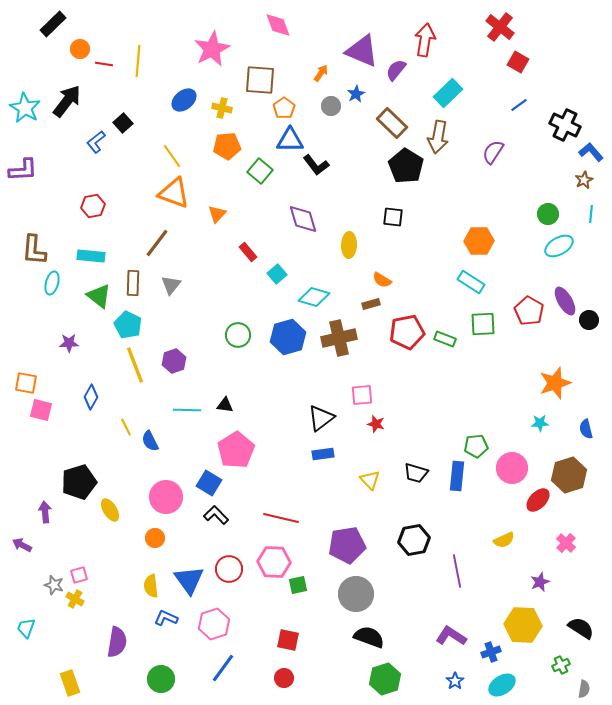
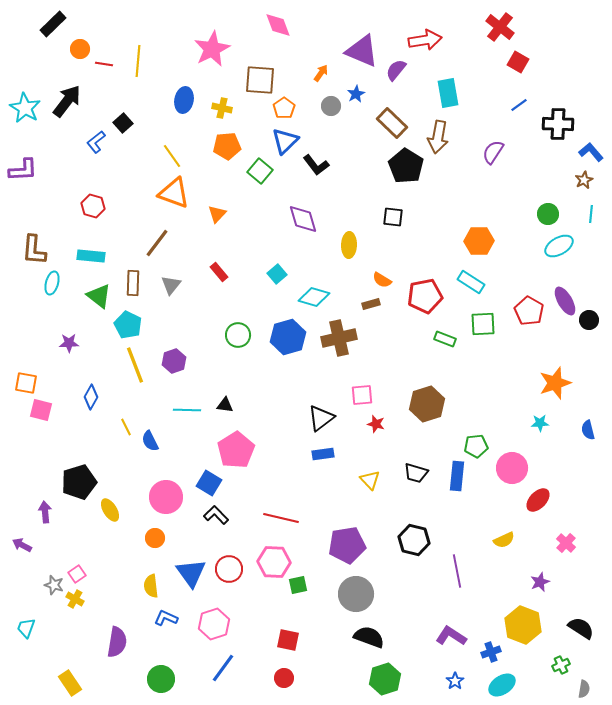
red arrow at (425, 40): rotated 72 degrees clockwise
cyan rectangle at (448, 93): rotated 56 degrees counterclockwise
blue ellipse at (184, 100): rotated 40 degrees counterclockwise
black cross at (565, 125): moved 7 px left, 1 px up; rotated 24 degrees counterclockwise
blue triangle at (290, 140): moved 5 px left, 1 px down; rotated 44 degrees counterclockwise
red hexagon at (93, 206): rotated 25 degrees clockwise
red rectangle at (248, 252): moved 29 px left, 20 px down
red pentagon at (407, 332): moved 18 px right, 36 px up
blue semicircle at (586, 429): moved 2 px right, 1 px down
brown hexagon at (569, 475): moved 142 px left, 71 px up
black hexagon at (414, 540): rotated 24 degrees clockwise
pink square at (79, 575): moved 2 px left, 1 px up; rotated 18 degrees counterclockwise
blue triangle at (189, 580): moved 2 px right, 7 px up
yellow hexagon at (523, 625): rotated 18 degrees clockwise
yellow rectangle at (70, 683): rotated 15 degrees counterclockwise
